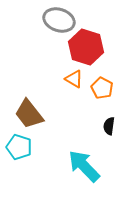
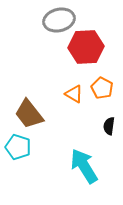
gray ellipse: rotated 32 degrees counterclockwise
red hexagon: rotated 20 degrees counterclockwise
orange triangle: moved 15 px down
cyan pentagon: moved 1 px left
cyan arrow: rotated 12 degrees clockwise
